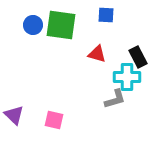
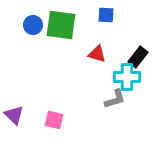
black rectangle: rotated 65 degrees clockwise
